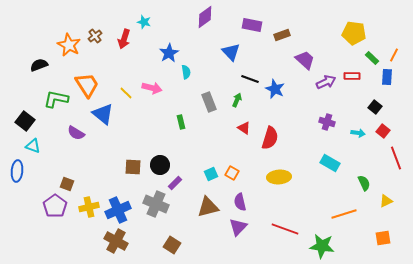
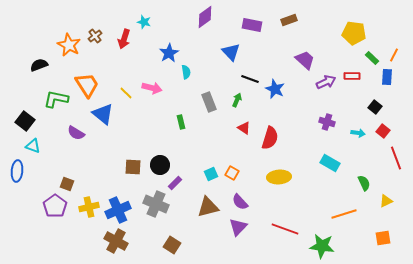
brown rectangle at (282, 35): moved 7 px right, 15 px up
purple semicircle at (240, 202): rotated 30 degrees counterclockwise
